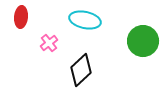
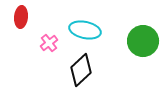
cyan ellipse: moved 10 px down
